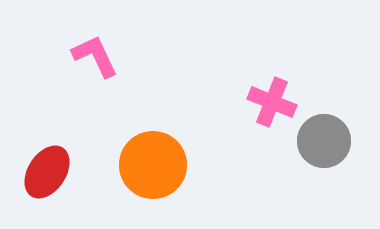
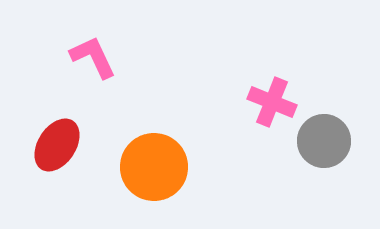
pink L-shape: moved 2 px left, 1 px down
orange circle: moved 1 px right, 2 px down
red ellipse: moved 10 px right, 27 px up
